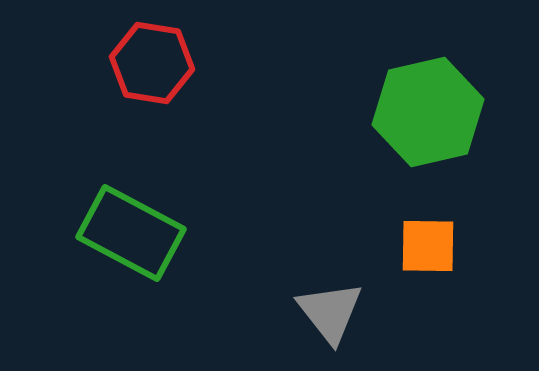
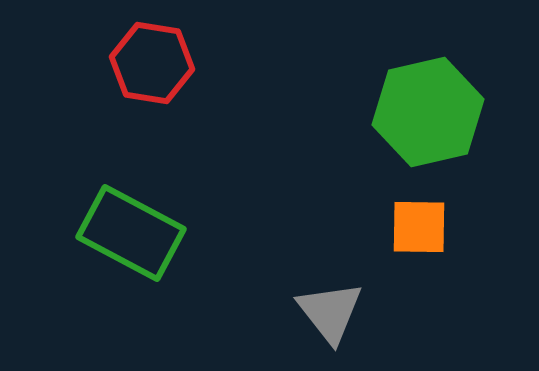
orange square: moved 9 px left, 19 px up
